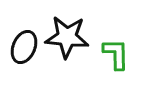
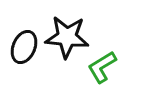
green L-shape: moved 14 px left, 13 px down; rotated 120 degrees counterclockwise
